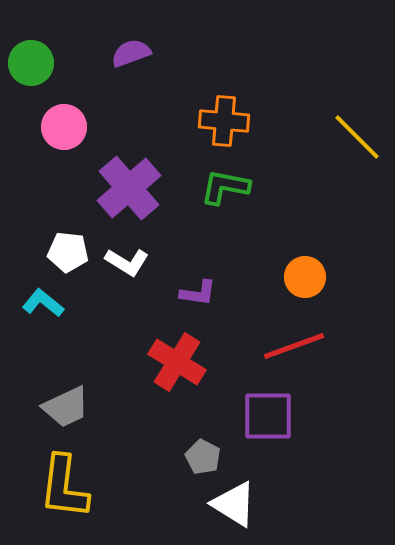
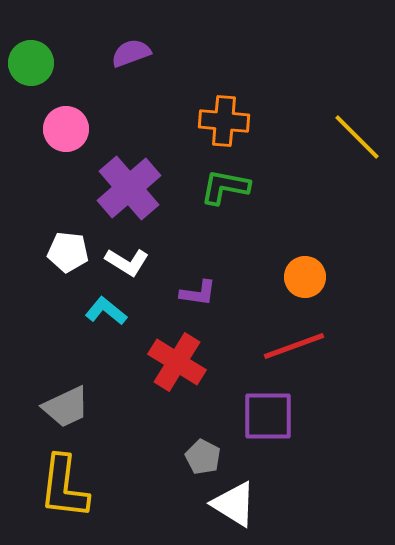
pink circle: moved 2 px right, 2 px down
cyan L-shape: moved 63 px right, 8 px down
